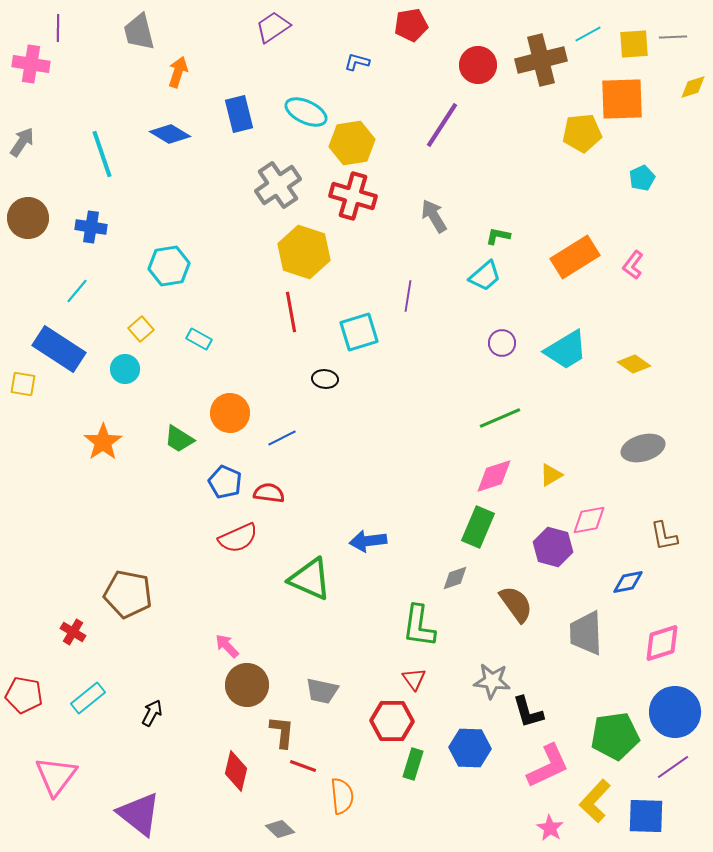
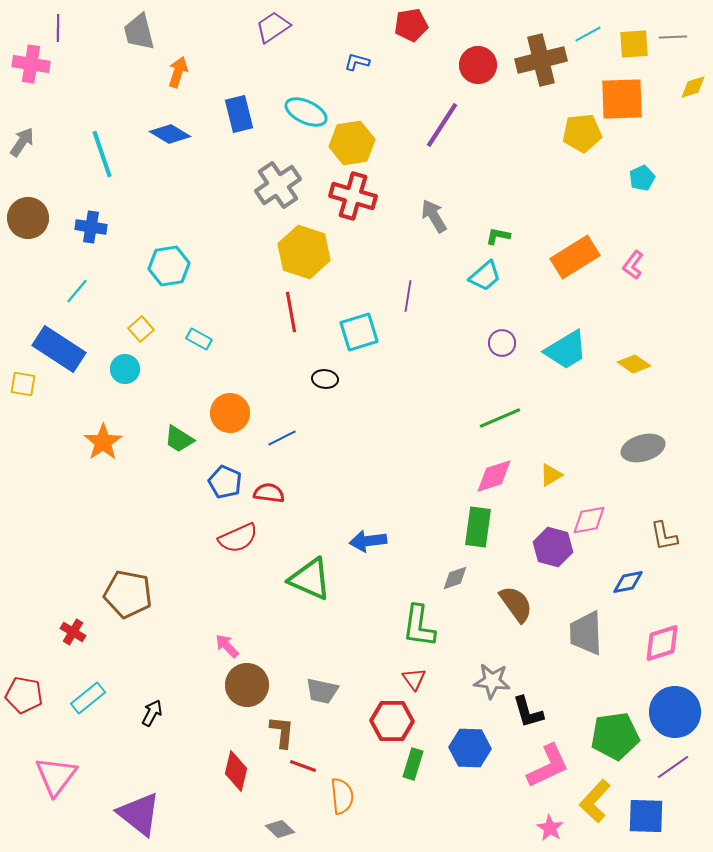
green rectangle at (478, 527): rotated 15 degrees counterclockwise
